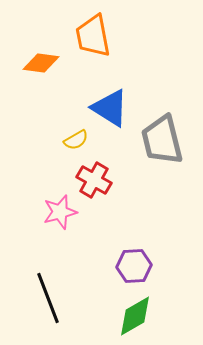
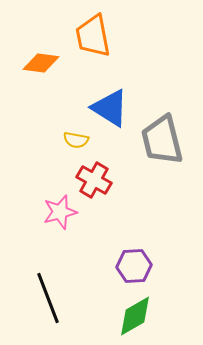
yellow semicircle: rotated 40 degrees clockwise
